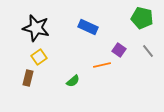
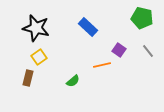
blue rectangle: rotated 18 degrees clockwise
